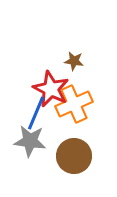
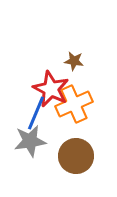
gray star: rotated 16 degrees counterclockwise
brown circle: moved 2 px right
